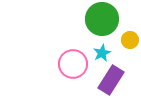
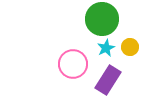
yellow circle: moved 7 px down
cyan star: moved 4 px right, 5 px up
purple rectangle: moved 3 px left
